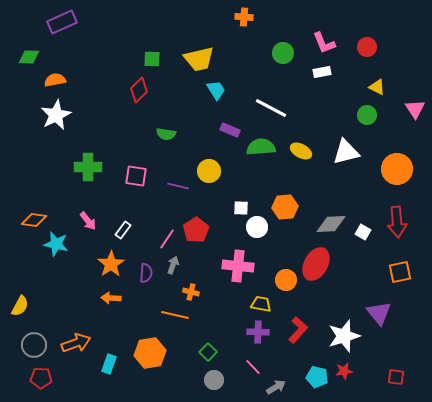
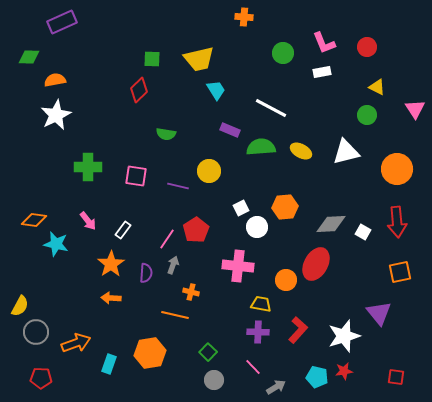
white square at (241, 208): rotated 28 degrees counterclockwise
gray circle at (34, 345): moved 2 px right, 13 px up
